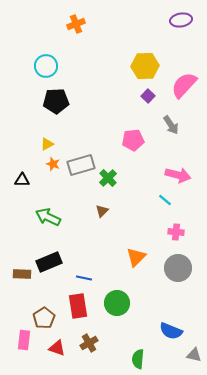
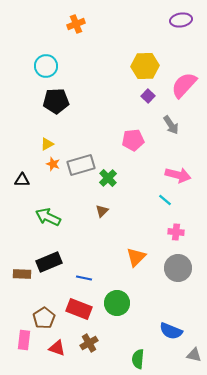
red rectangle: moved 1 px right, 3 px down; rotated 60 degrees counterclockwise
